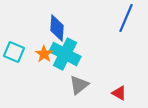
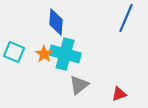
blue diamond: moved 1 px left, 6 px up
cyan cross: rotated 12 degrees counterclockwise
red triangle: moved 1 px down; rotated 49 degrees counterclockwise
